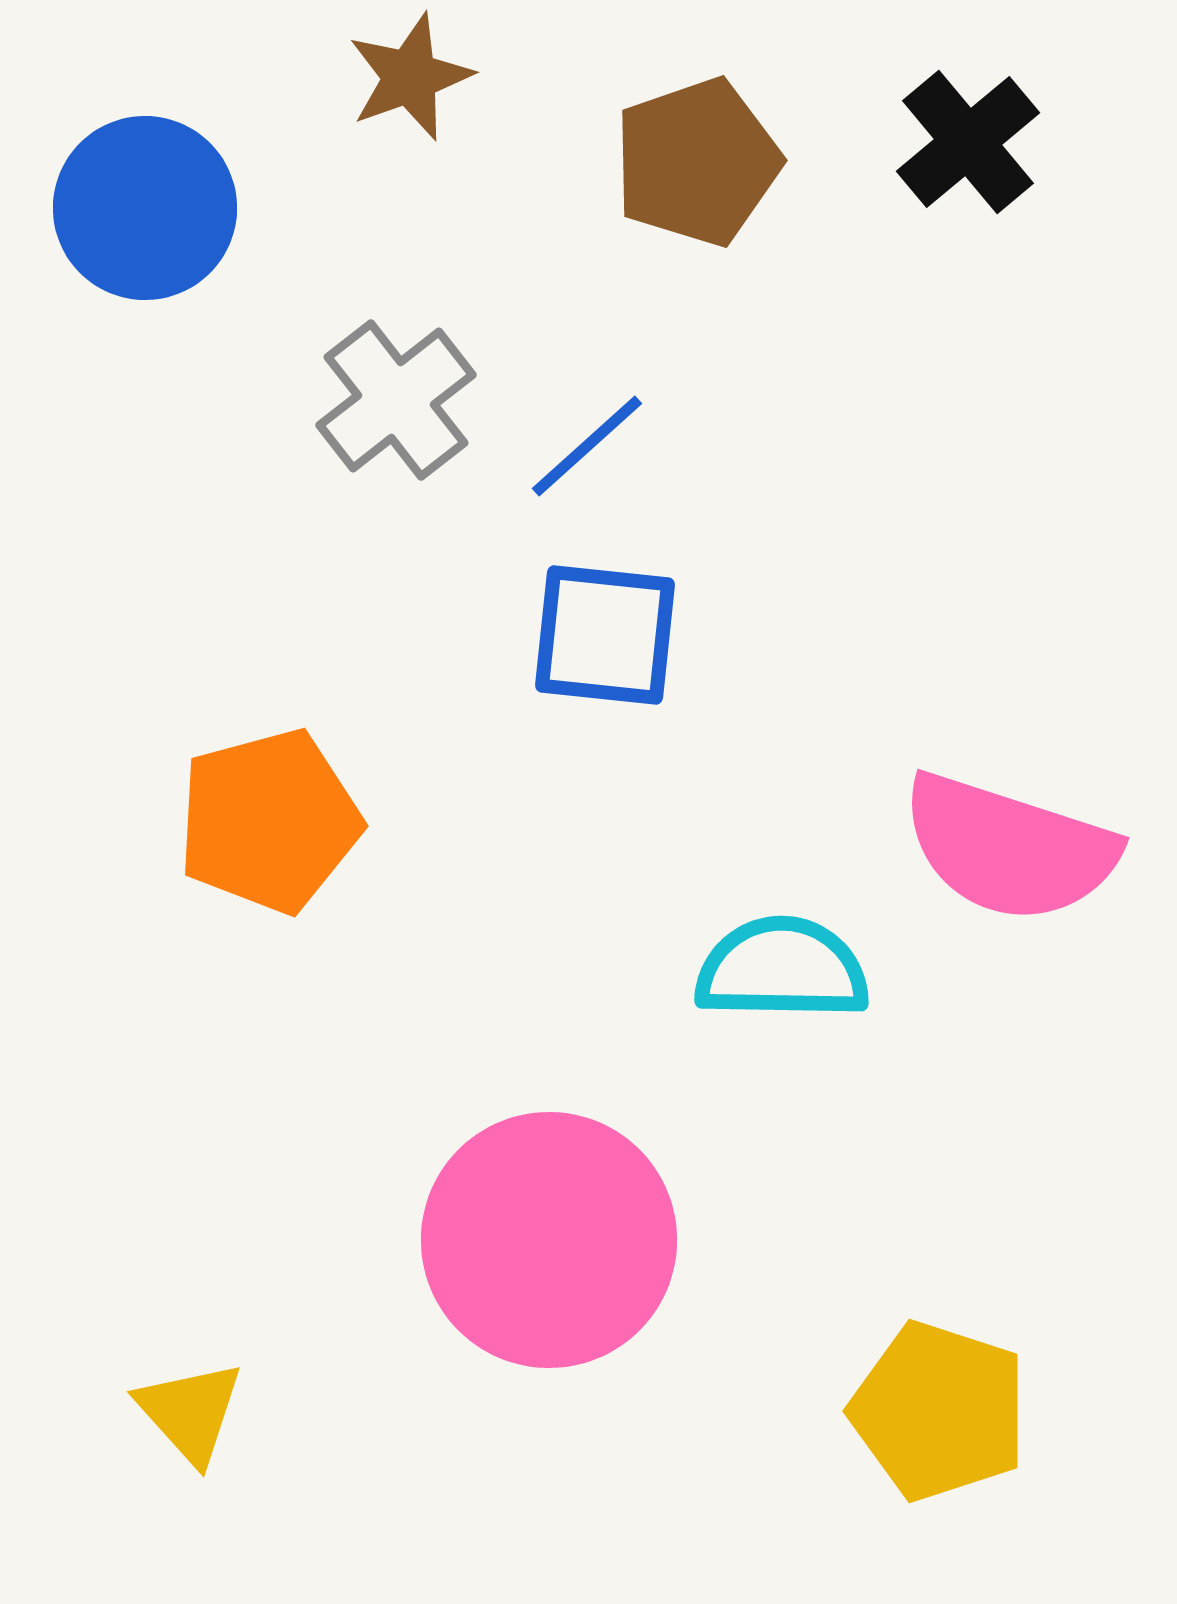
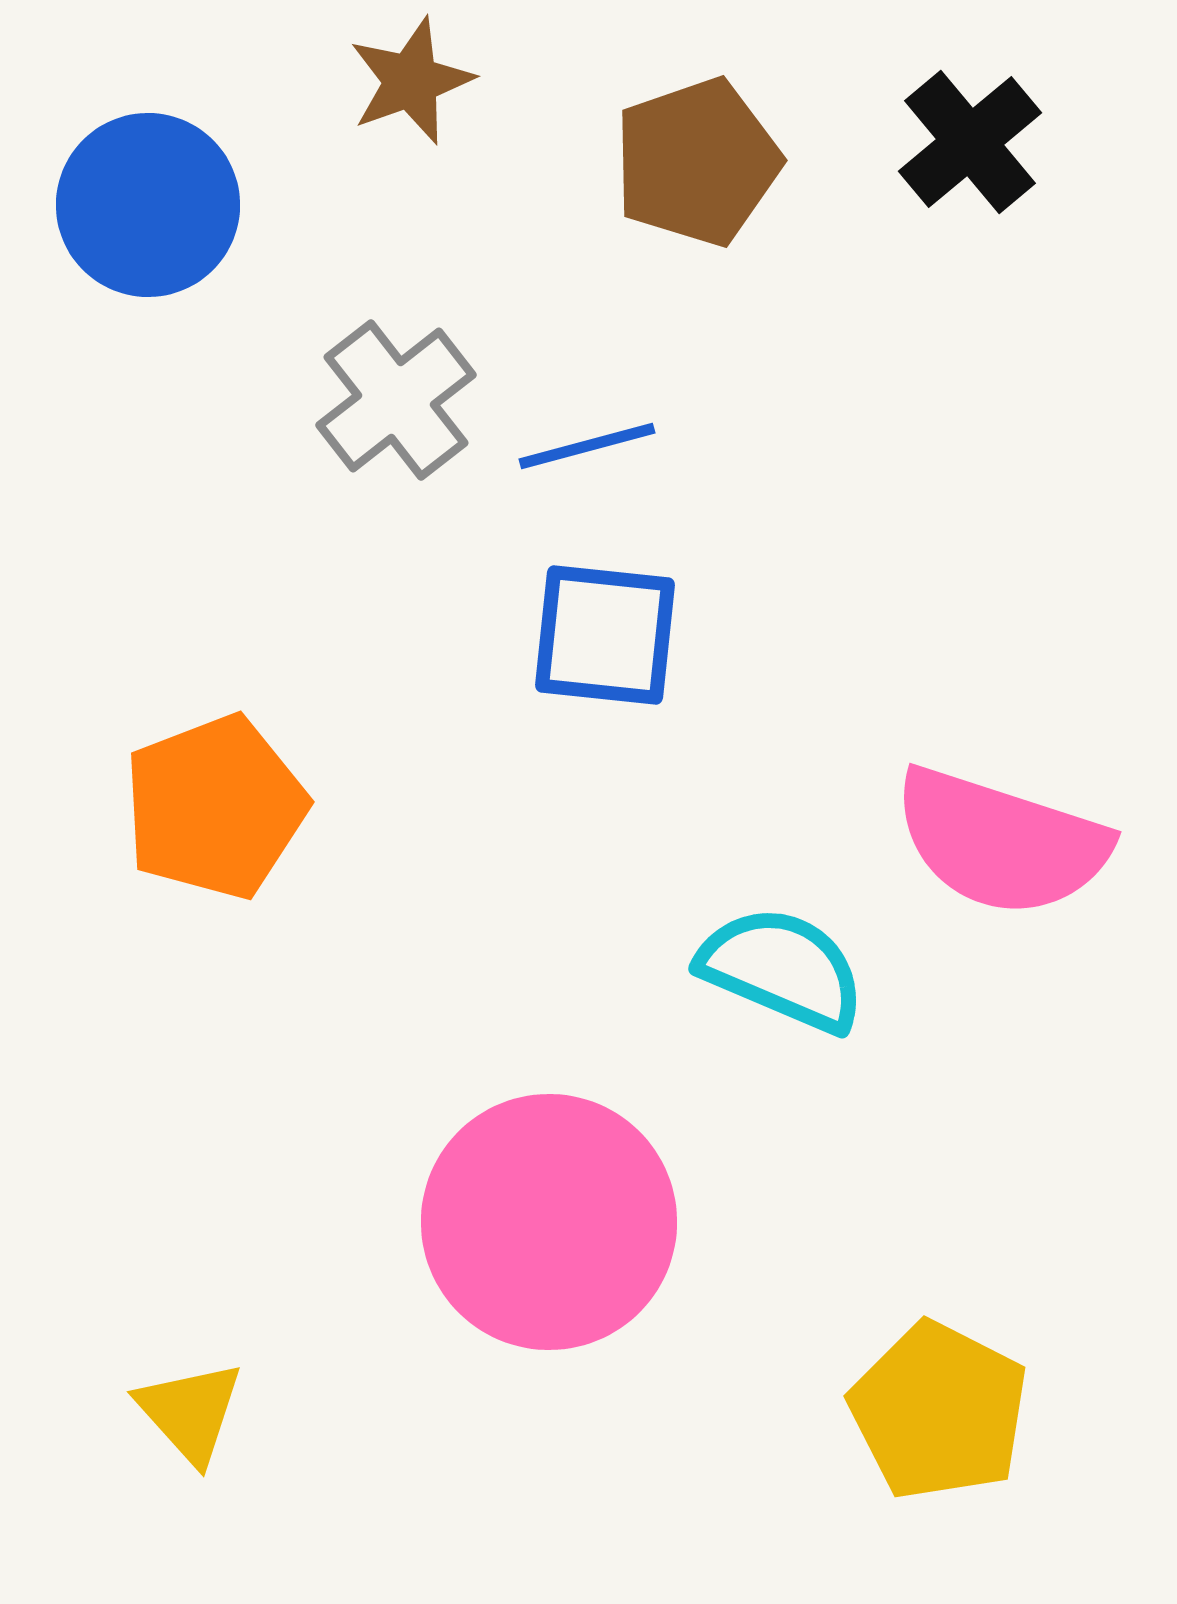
brown star: moved 1 px right, 4 px down
black cross: moved 2 px right
blue circle: moved 3 px right, 3 px up
blue line: rotated 27 degrees clockwise
orange pentagon: moved 54 px left, 14 px up; rotated 6 degrees counterclockwise
pink semicircle: moved 8 px left, 6 px up
cyan semicircle: rotated 22 degrees clockwise
pink circle: moved 18 px up
yellow pentagon: rotated 9 degrees clockwise
